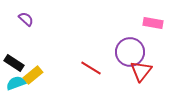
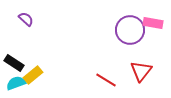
purple circle: moved 22 px up
red line: moved 15 px right, 12 px down
